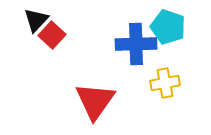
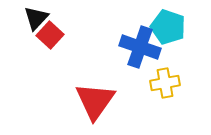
black triangle: moved 2 px up
red square: moved 2 px left
blue cross: moved 4 px right, 3 px down; rotated 21 degrees clockwise
